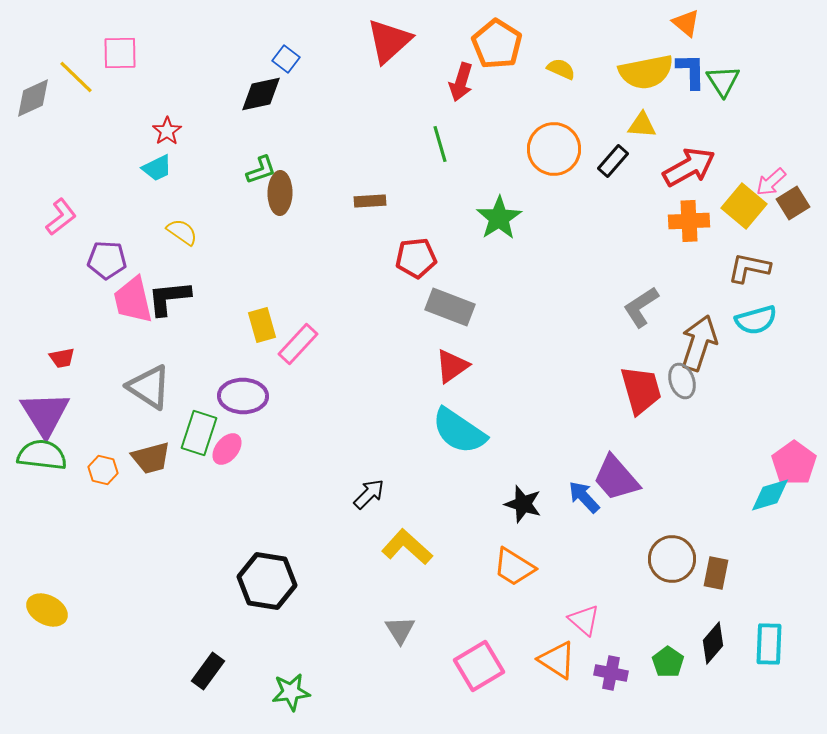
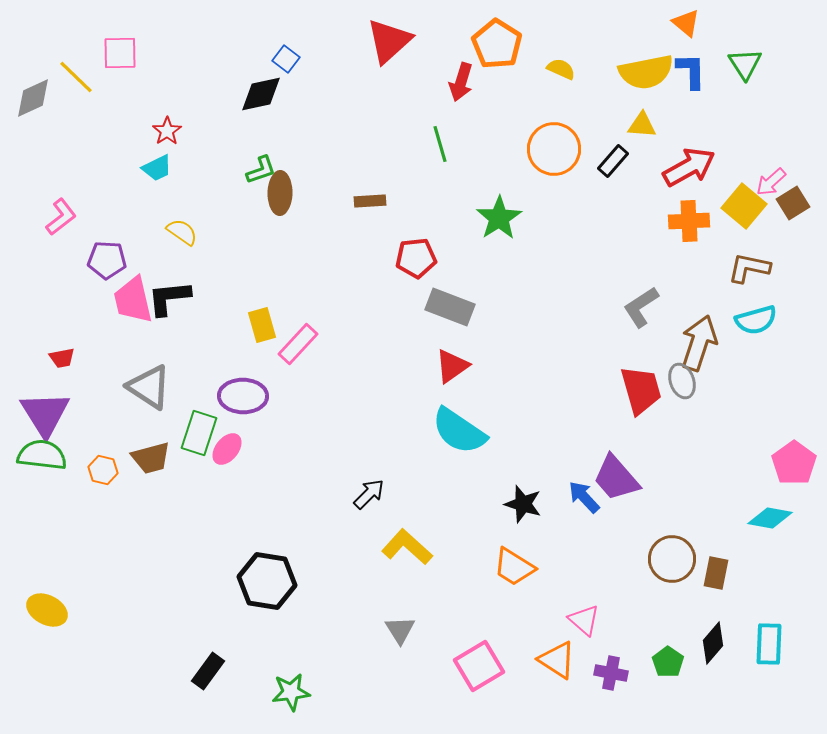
green triangle at (723, 81): moved 22 px right, 17 px up
cyan diamond at (770, 495): moved 23 px down; rotated 27 degrees clockwise
